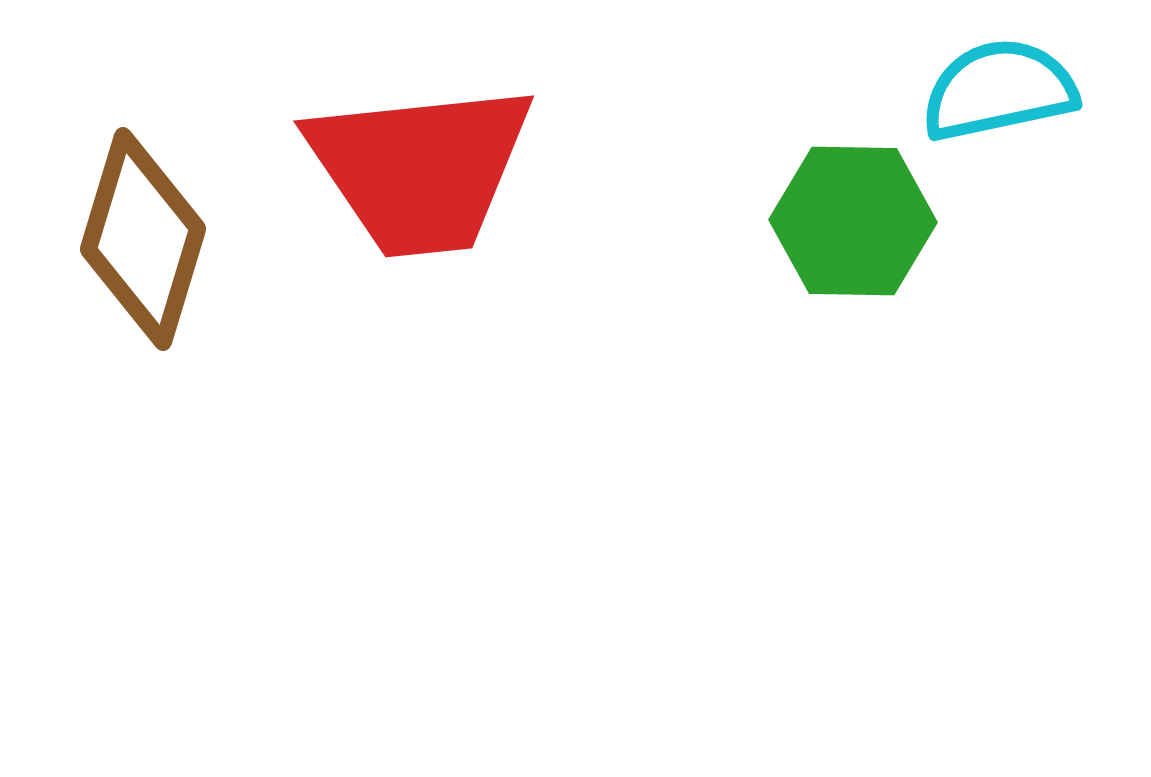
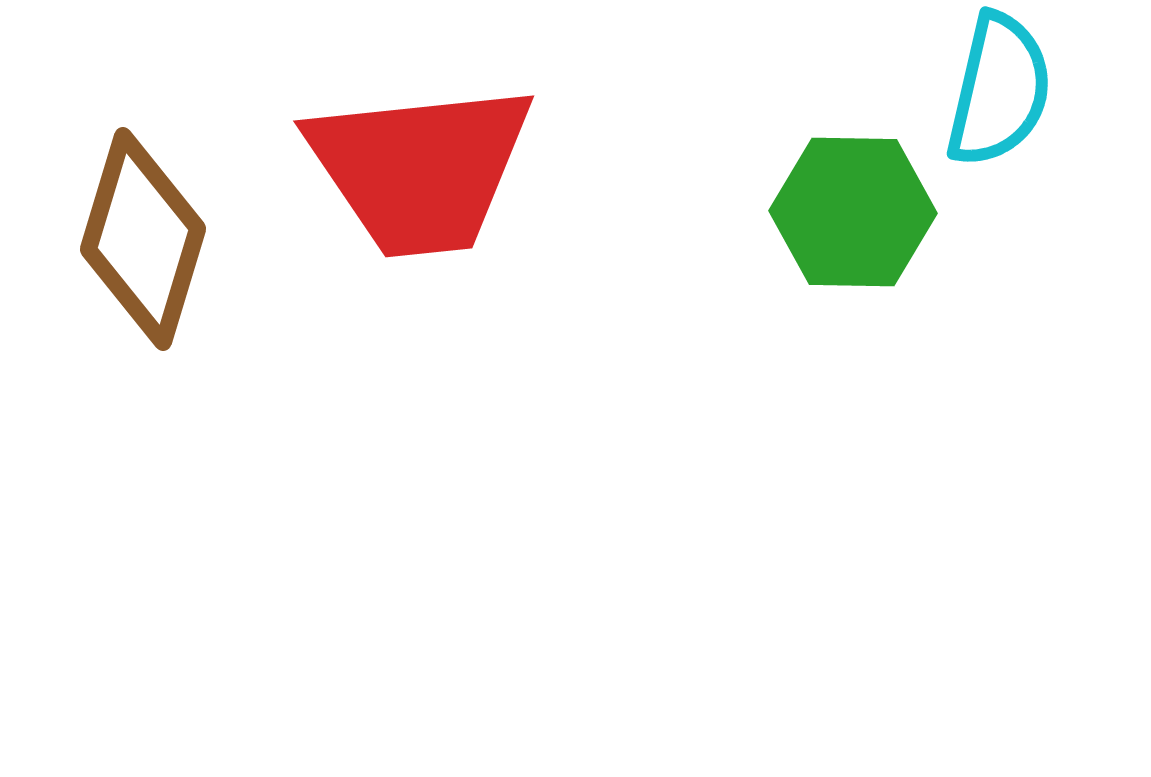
cyan semicircle: rotated 115 degrees clockwise
green hexagon: moved 9 px up
